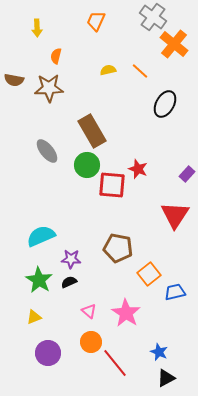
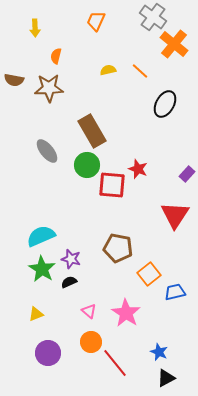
yellow arrow: moved 2 px left
purple star: rotated 12 degrees clockwise
green star: moved 3 px right, 11 px up
yellow triangle: moved 2 px right, 3 px up
